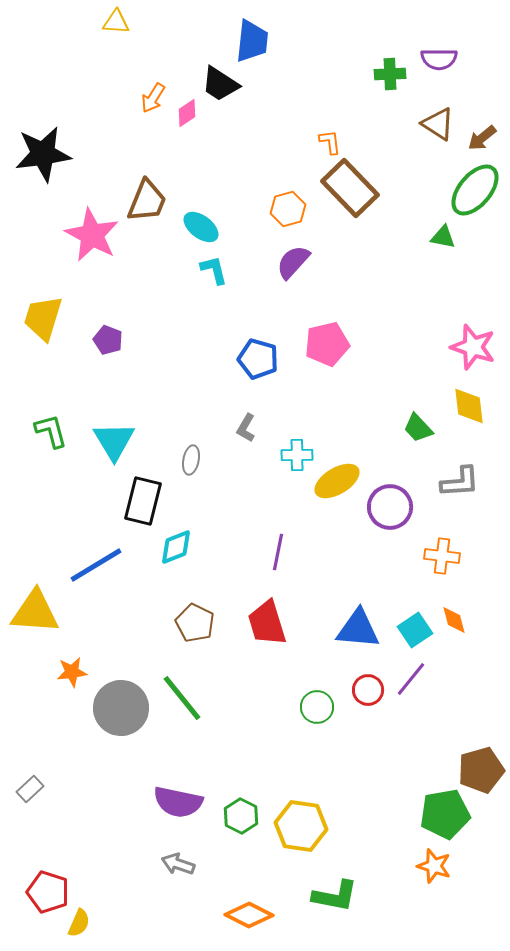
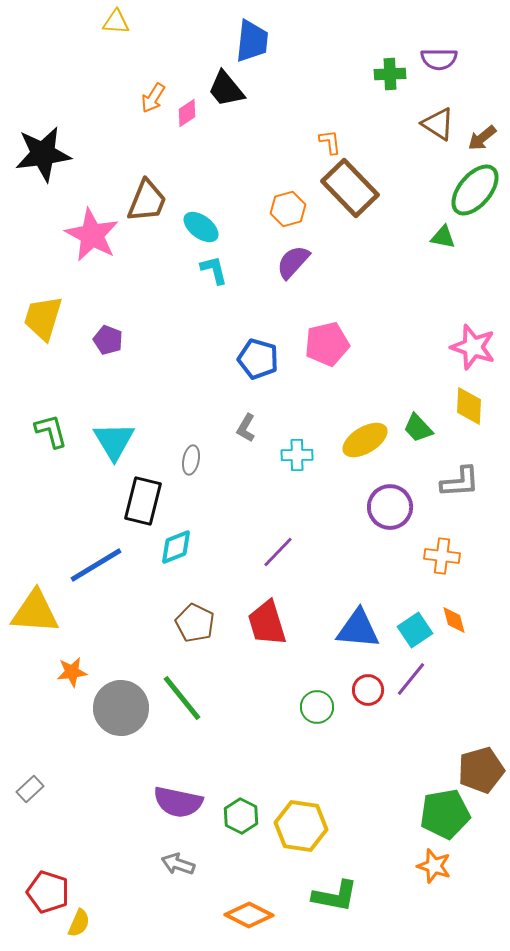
black trapezoid at (220, 84): moved 6 px right, 5 px down; rotated 18 degrees clockwise
yellow diamond at (469, 406): rotated 9 degrees clockwise
yellow ellipse at (337, 481): moved 28 px right, 41 px up
purple line at (278, 552): rotated 33 degrees clockwise
